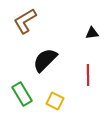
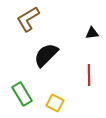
brown L-shape: moved 3 px right, 2 px up
black semicircle: moved 1 px right, 5 px up
red line: moved 1 px right
yellow square: moved 2 px down
